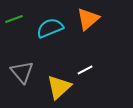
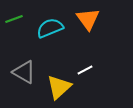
orange triangle: rotated 25 degrees counterclockwise
gray triangle: moved 2 px right; rotated 20 degrees counterclockwise
